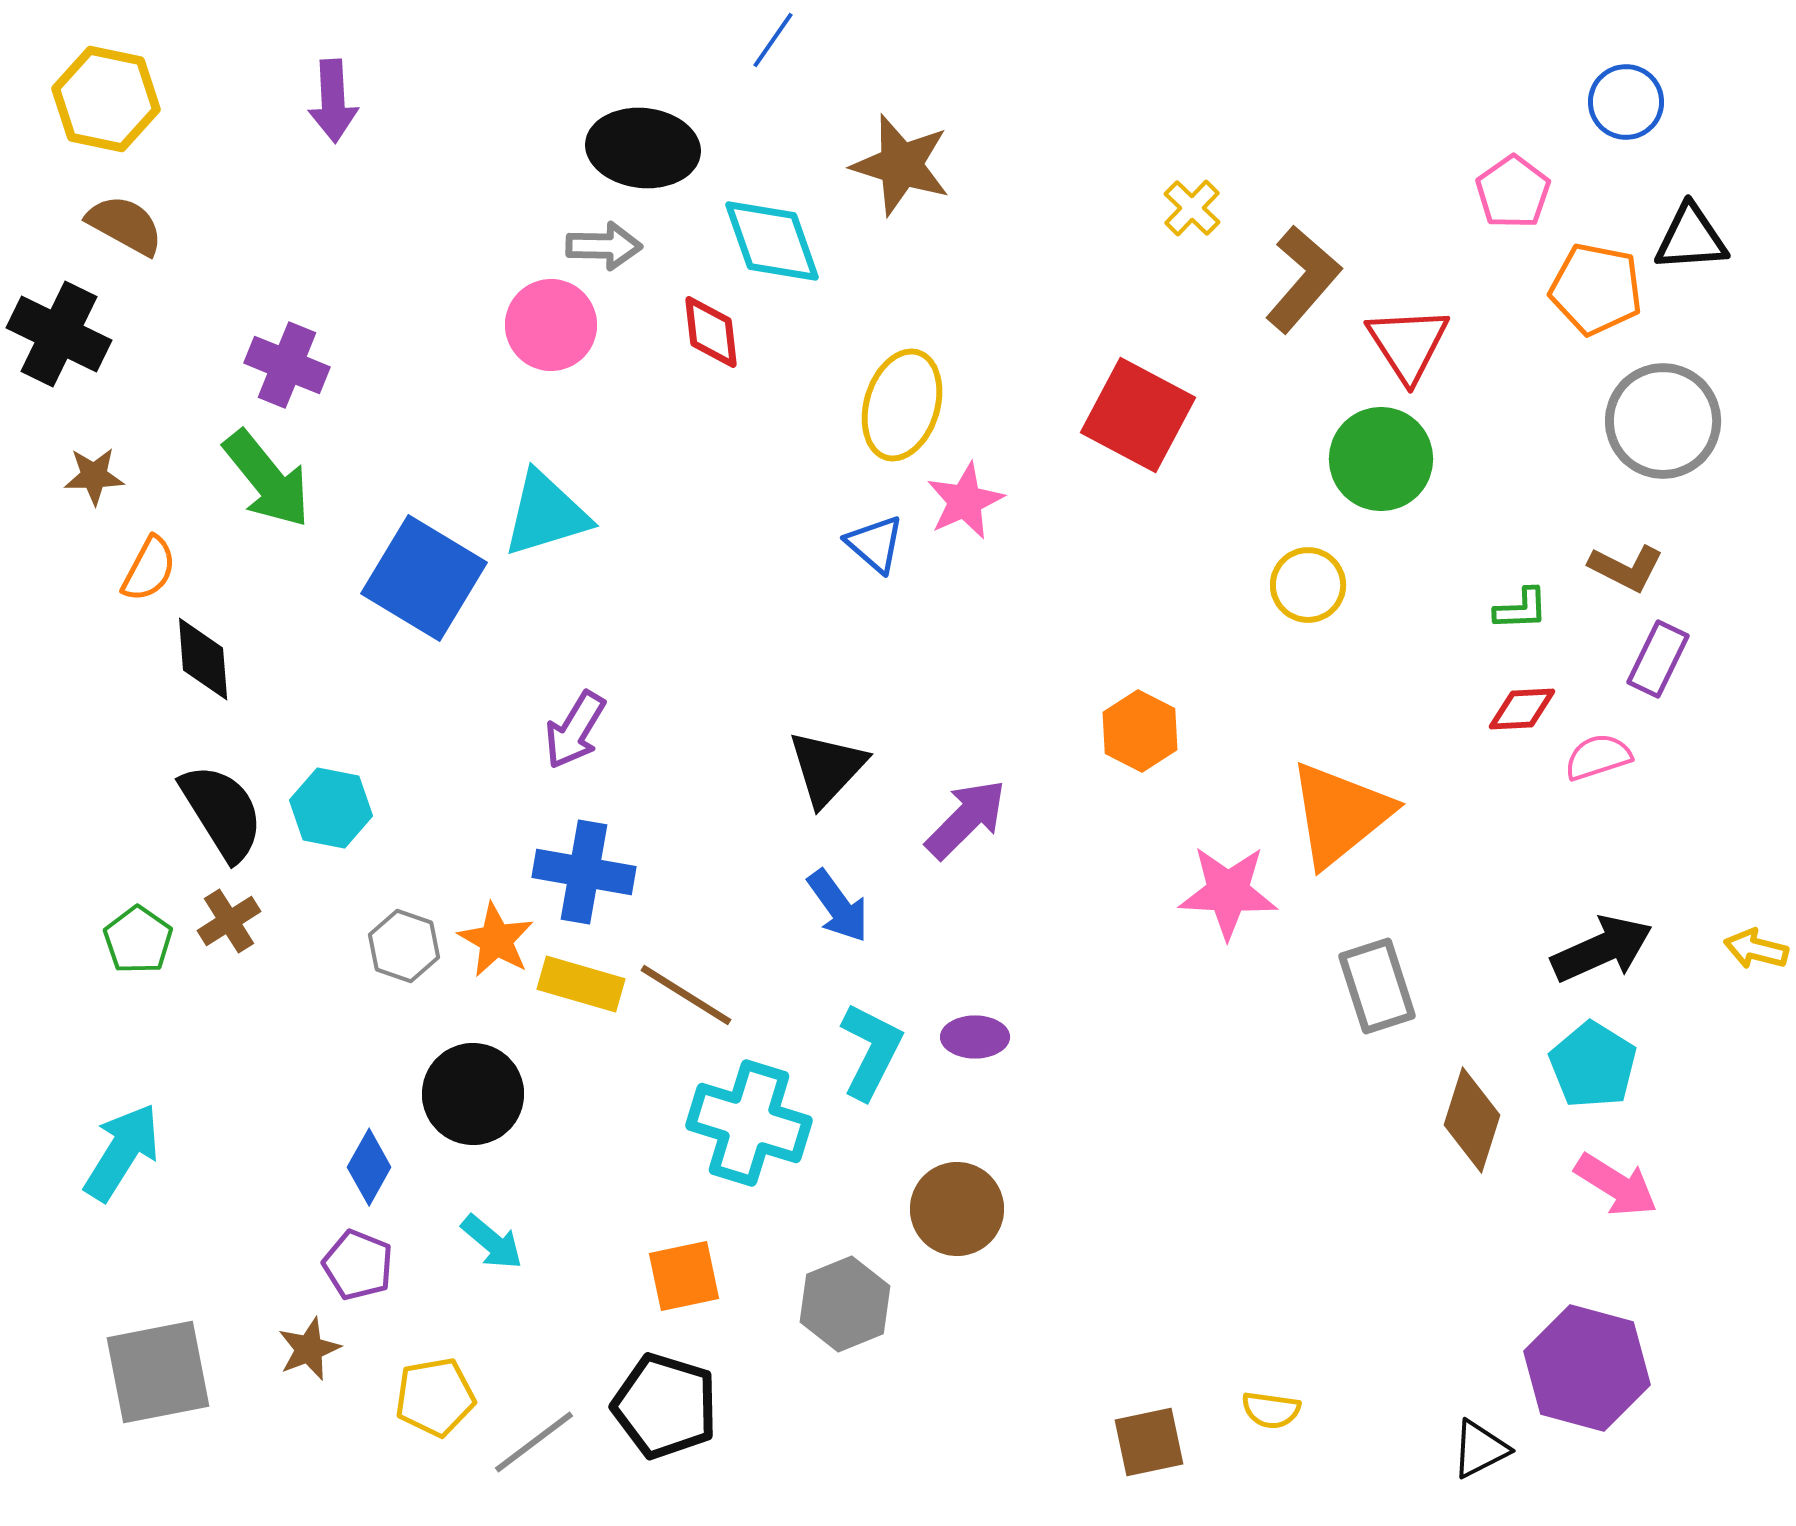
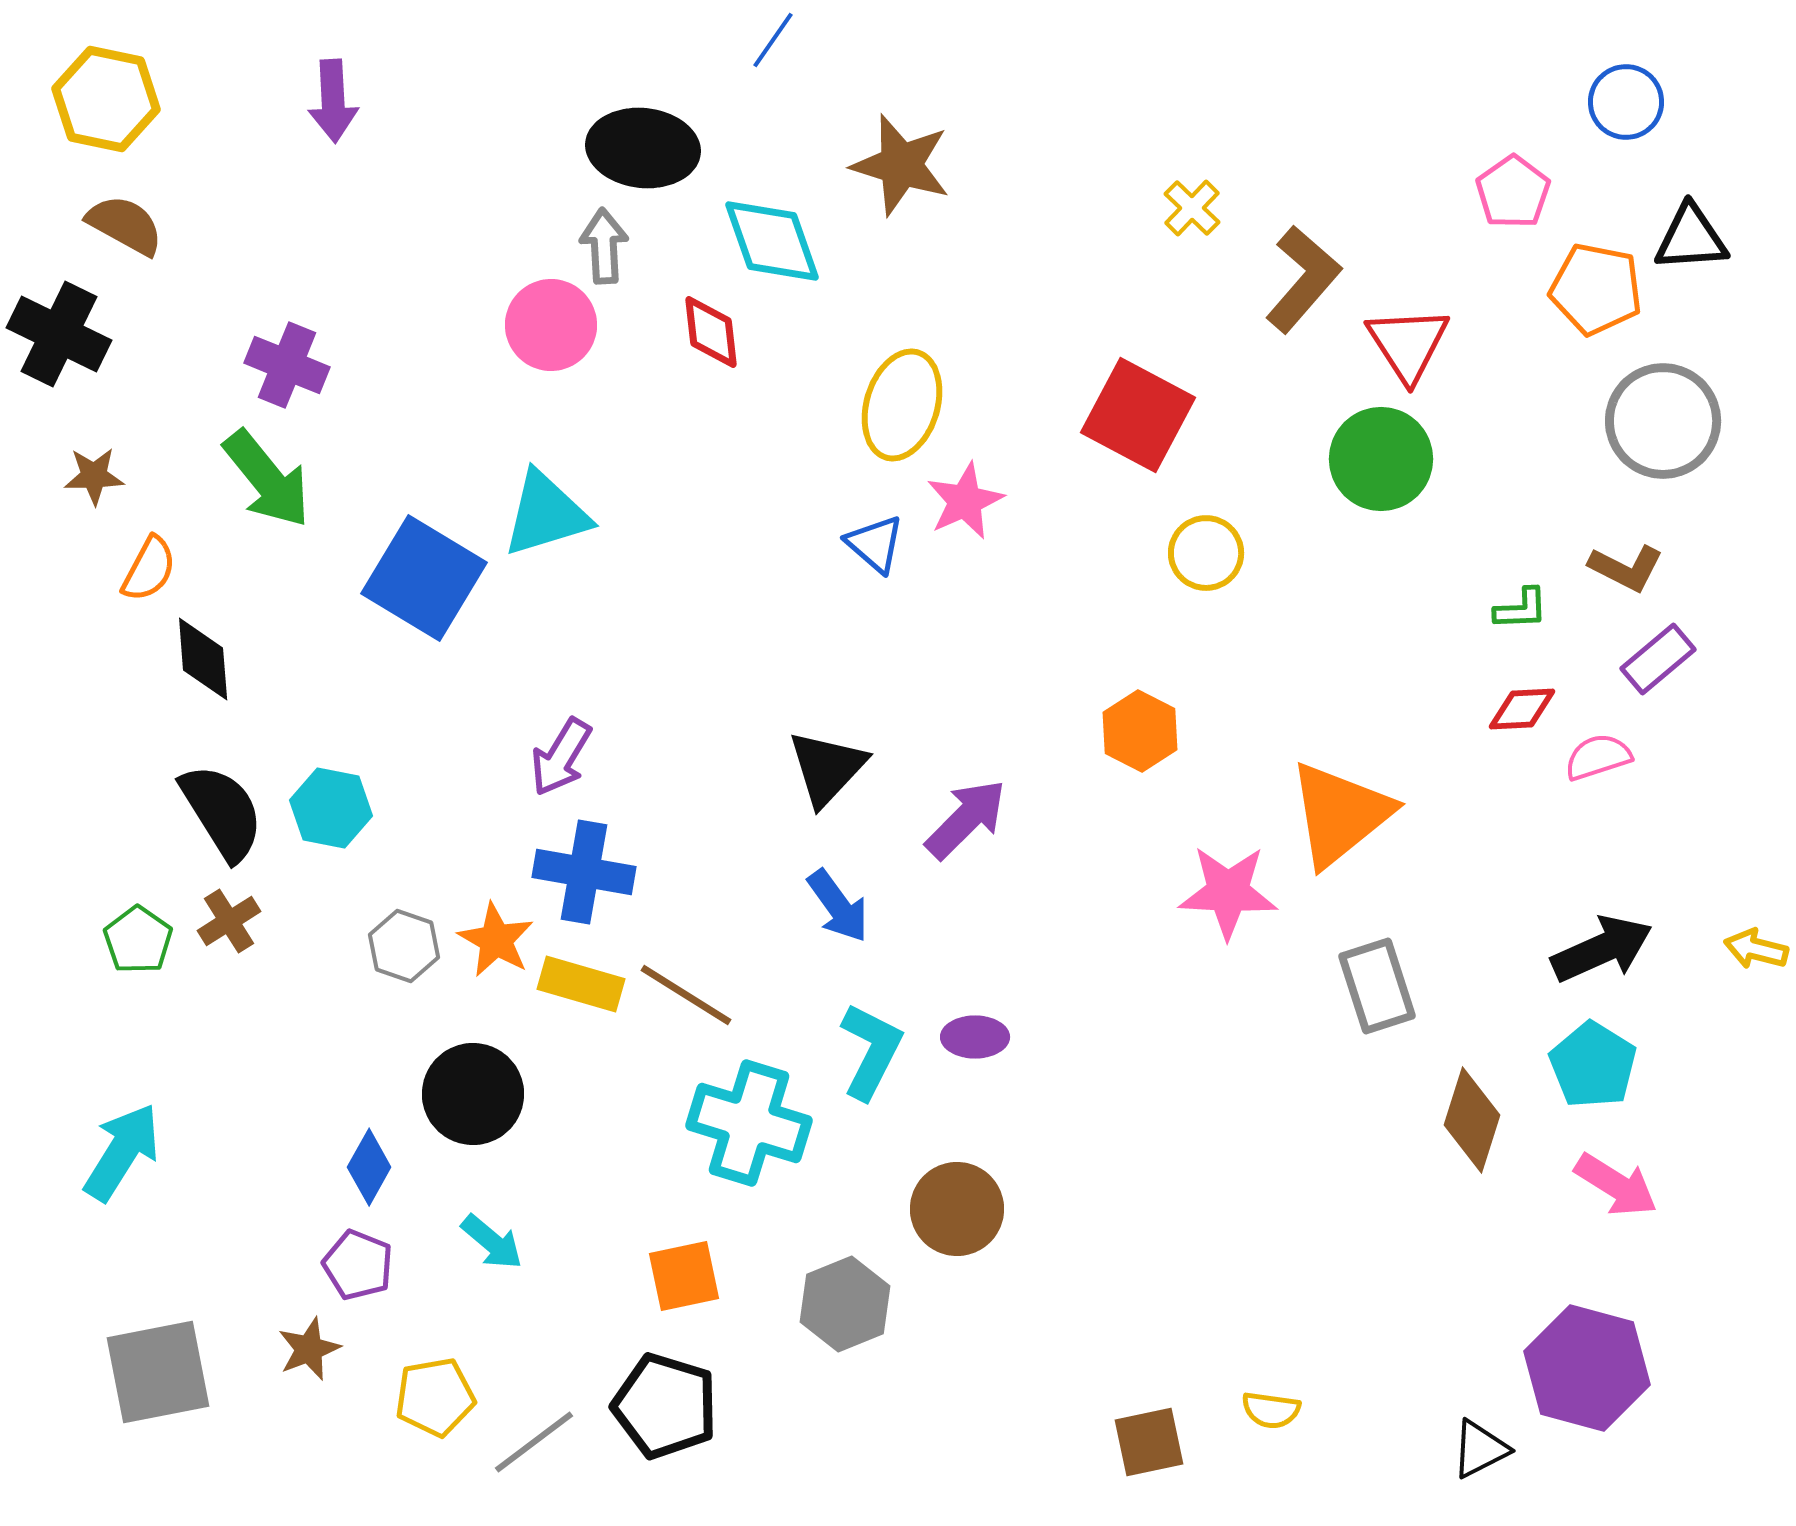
gray arrow at (604, 246): rotated 94 degrees counterclockwise
yellow circle at (1308, 585): moved 102 px left, 32 px up
purple rectangle at (1658, 659): rotated 24 degrees clockwise
purple arrow at (575, 730): moved 14 px left, 27 px down
